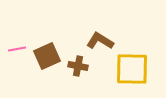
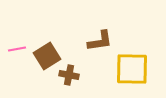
brown L-shape: rotated 140 degrees clockwise
brown square: rotated 8 degrees counterclockwise
brown cross: moved 9 px left, 9 px down
